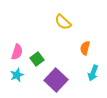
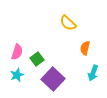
yellow semicircle: moved 5 px right, 1 px down
purple square: moved 3 px left, 1 px up
